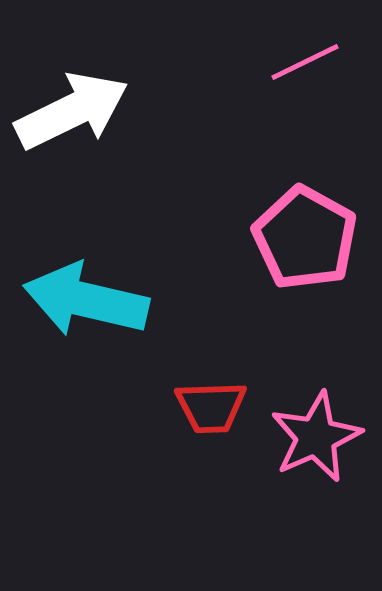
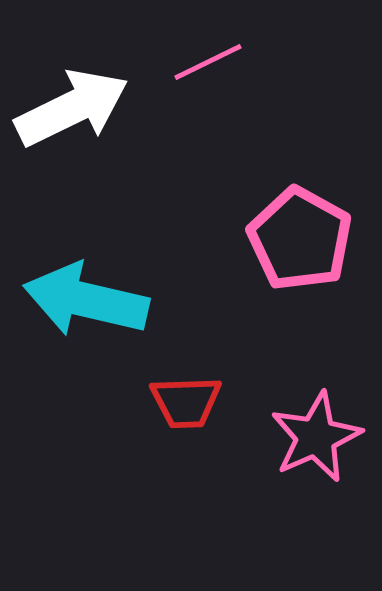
pink line: moved 97 px left
white arrow: moved 3 px up
pink pentagon: moved 5 px left, 1 px down
red trapezoid: moved 25 px left, 5 px up
